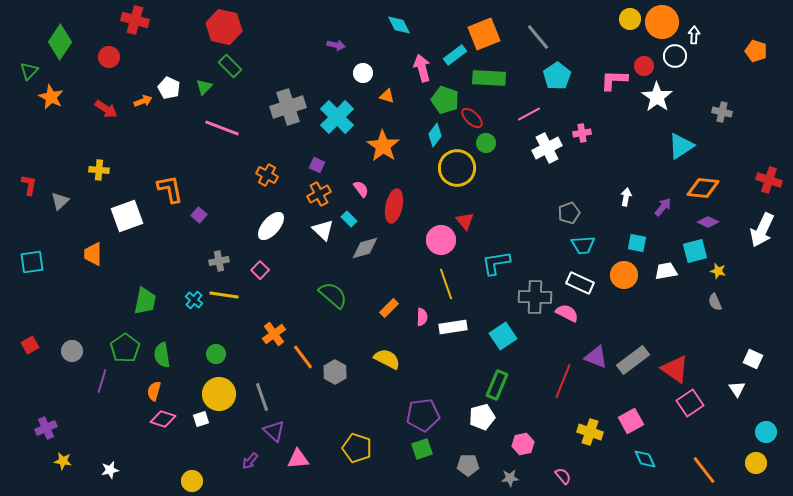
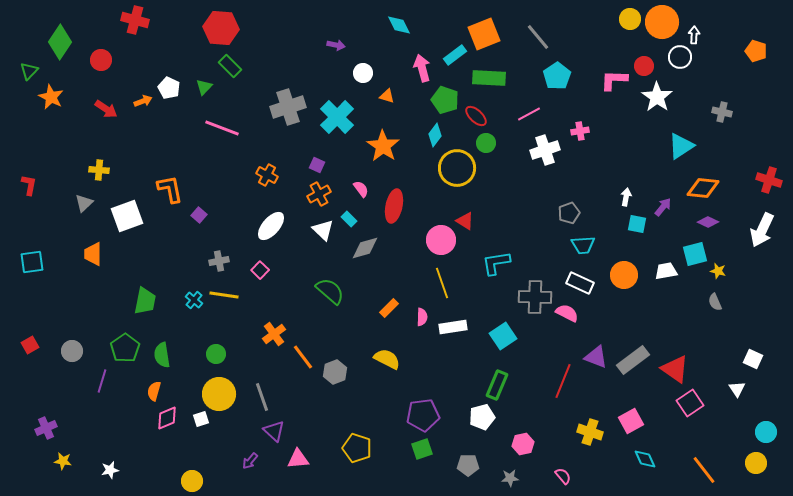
red hexagon at (224, 27): moved 3 px left, 1 px down; rotated 8 degrees counterclockwise
white circle at (675, 56): moved 5 px right, 1 px down
red circle at (109, 57): moved 8 px left, 3 px down
red ellipse at (472, 118): moved 4 px right, 2 px up
pink cross at (582, 133): moved 2 px left, 2 px up
white cross at (547, 148): moved 2 px left, 2 px down; rotated 8 degrees clockwise
gray triangle at (60, 201): moved 24 px right, 2 px down
red triangle at (465, 221): rotated 18 degrees counterclockwise
cyan square at (637, 243): moved 19 px up
cyan square at (695, 251): moved 3 px down
yellow line at (446, 284): moved 4 px left, 1 px up
green semicircle at (333, 295): moved 3 px left, 4 px up
gray hexagon at (335, 372): rotated 10 degrees clockwise
pink diamond at (163, 419): moved 4 px right, 1 px up; rotated 40 degrees counterclockwise
